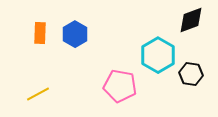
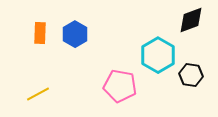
black hexagon: moved 1 px down
